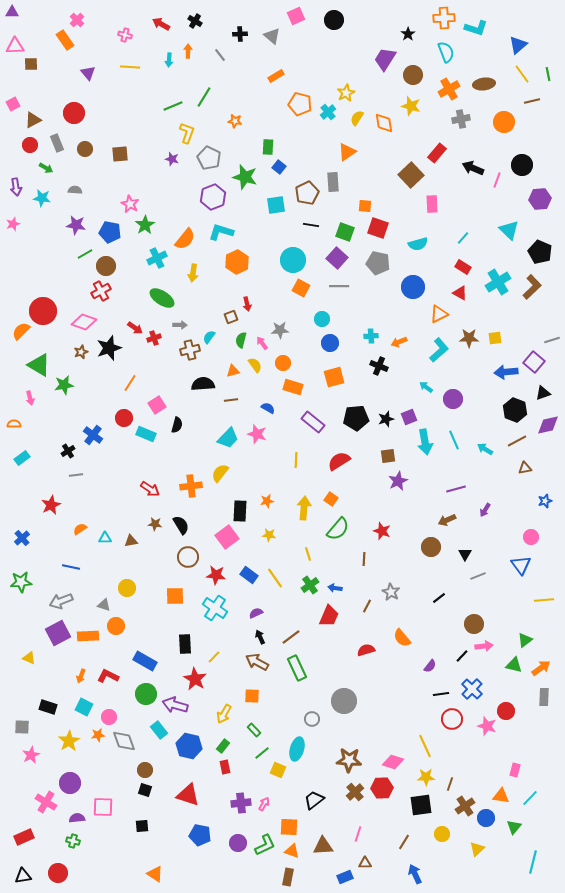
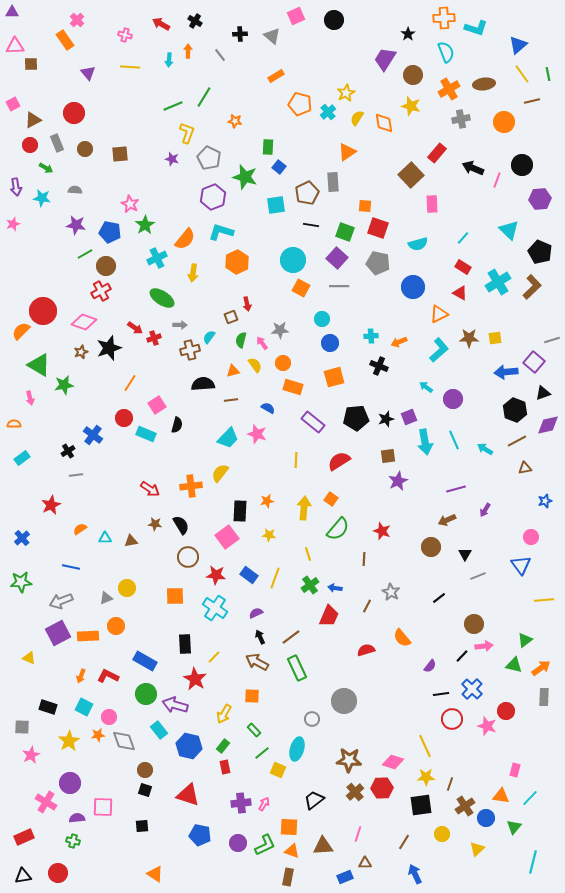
yellow line at (275, 578): rotated 55 degrees clockwise
gray triangle at (104, 605): moved 2 px right, 7 px up; rotated 40 degrees counterclockwise
